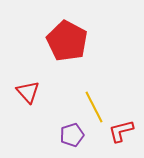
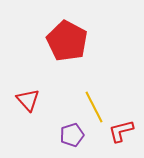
red triangle: moved 8 px down
